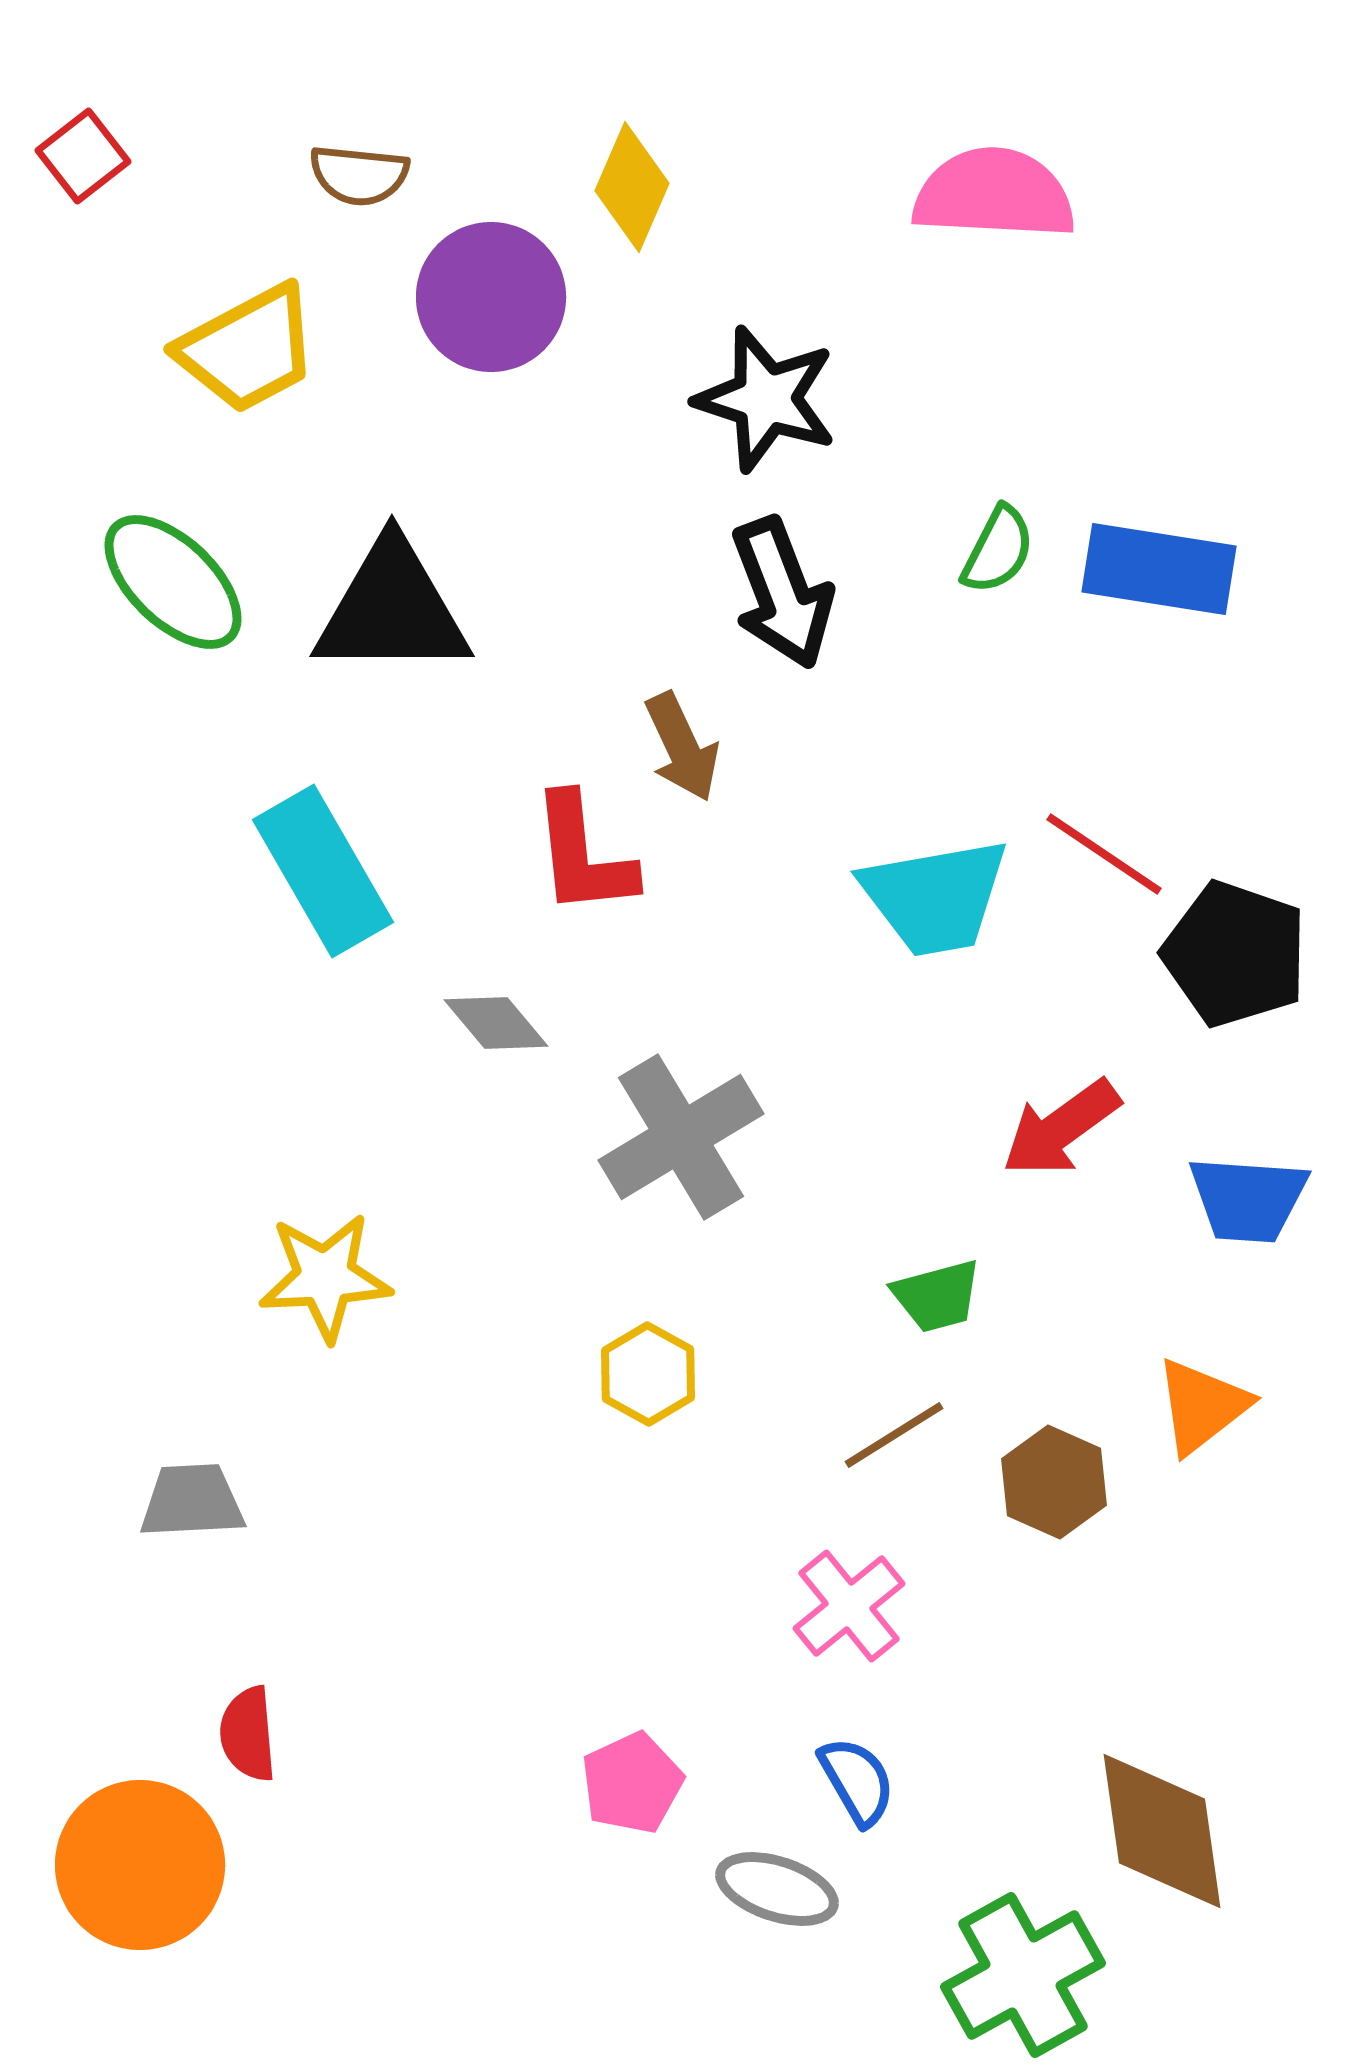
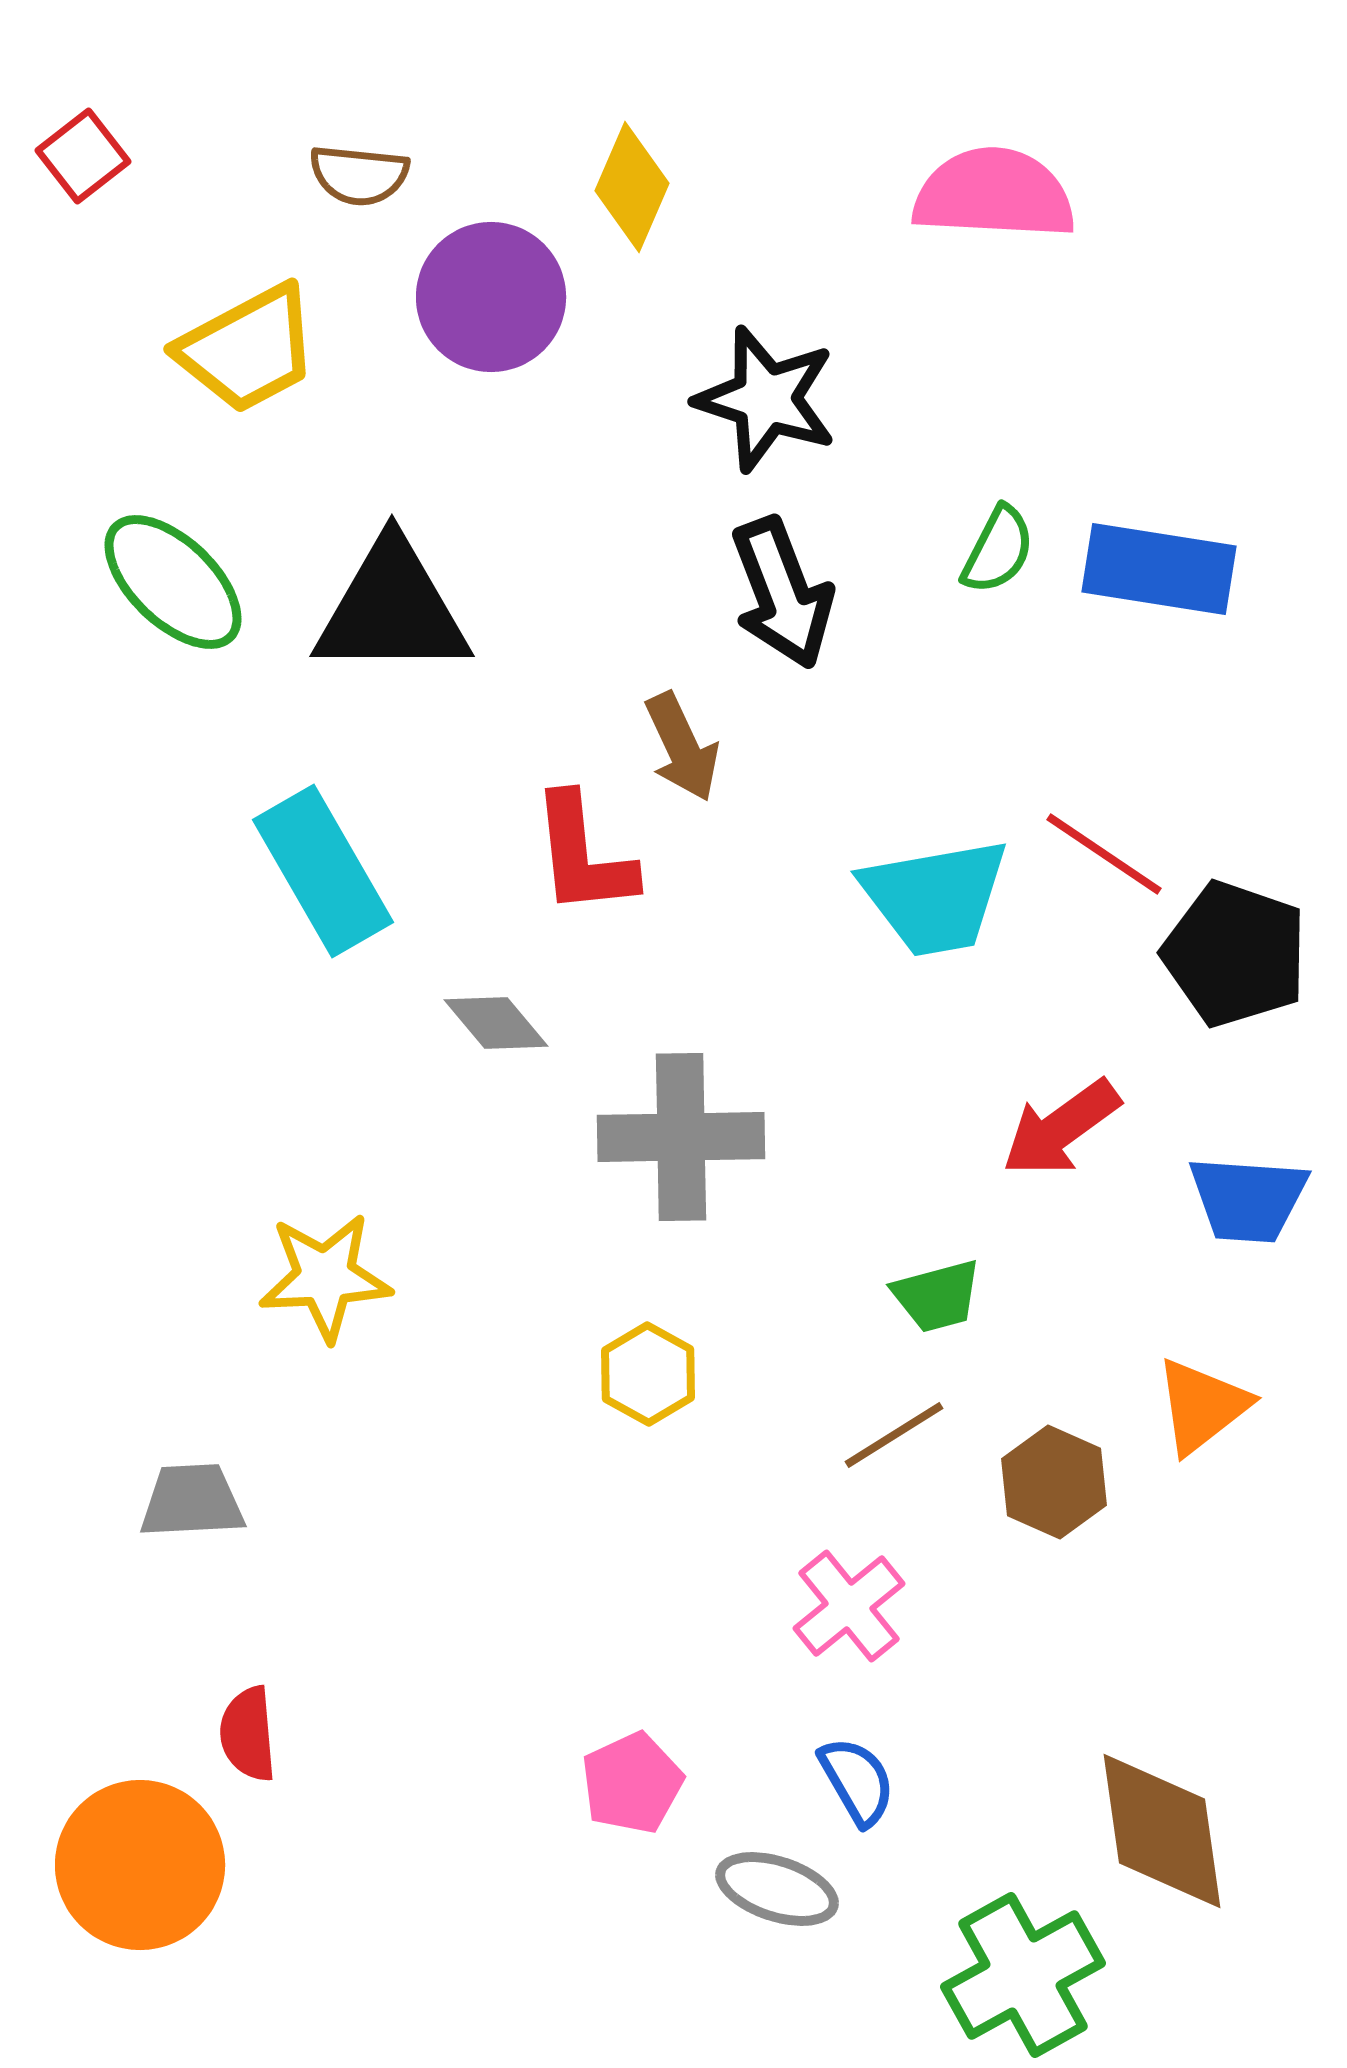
gray cross: rotated 30 degrees clockwise
